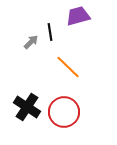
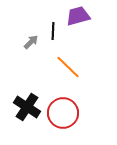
black line: moved 3 px right, 1 px up; rotated 12 degrees clockwise
red circle: moved 1 px left, 1 px down
